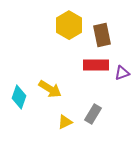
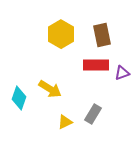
yellow hexagon: moved 8 px left, 9 px down
cyan diamond: moved 1 px down
